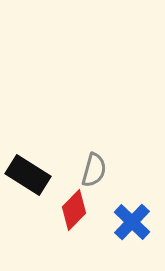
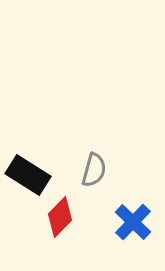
red diamond: moved 14 px left, 7 px down
blue cross: moved 1 px right
